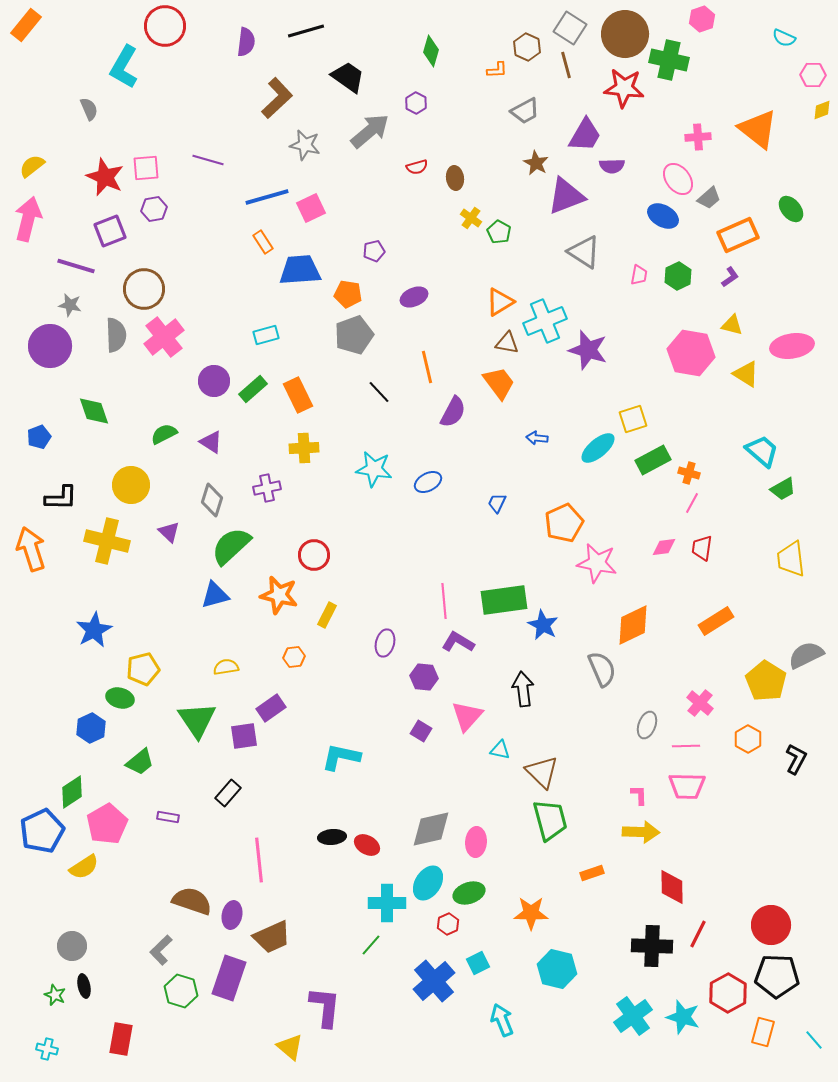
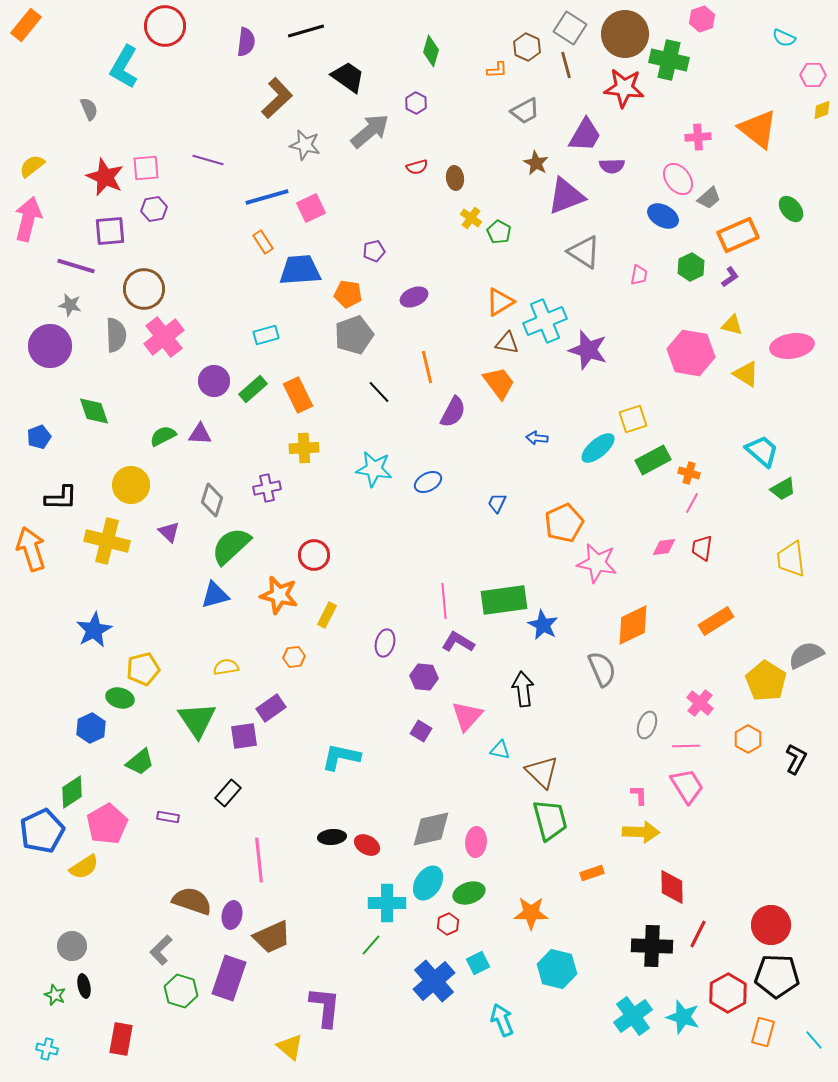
purple square at (110, 231): rotated 16 degrees clockwise
green hexagon at (678, 276): moved 13 px right, 9 px up
green semicircle at (164, 434): moved 1 px left, 2 px down
purple triangle at (211, 442): moved 11 px left, 8 px up; rotated 30 degrees counterclockwise
pink trapezoid at (687, 786): rotated 123 degrees counterclockwise
